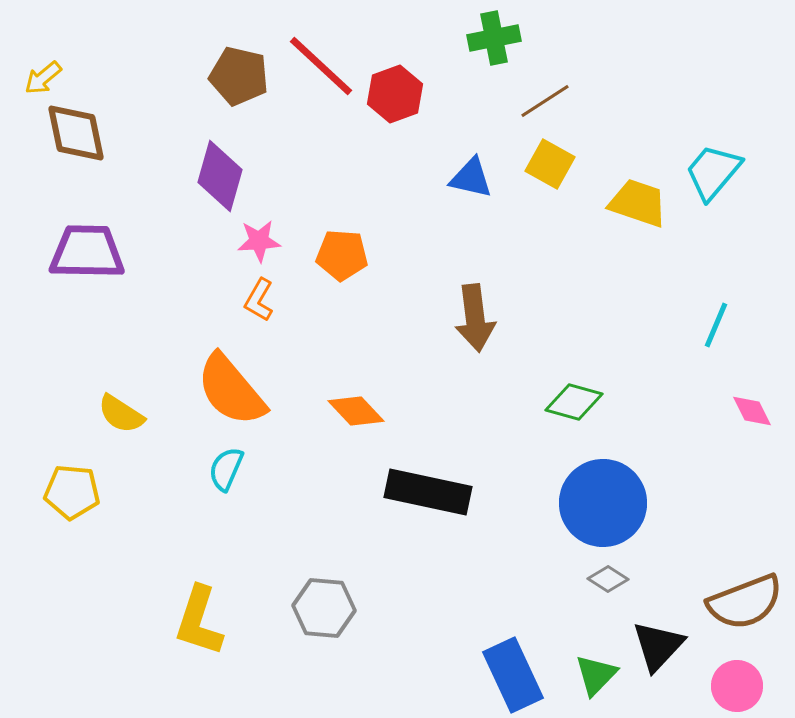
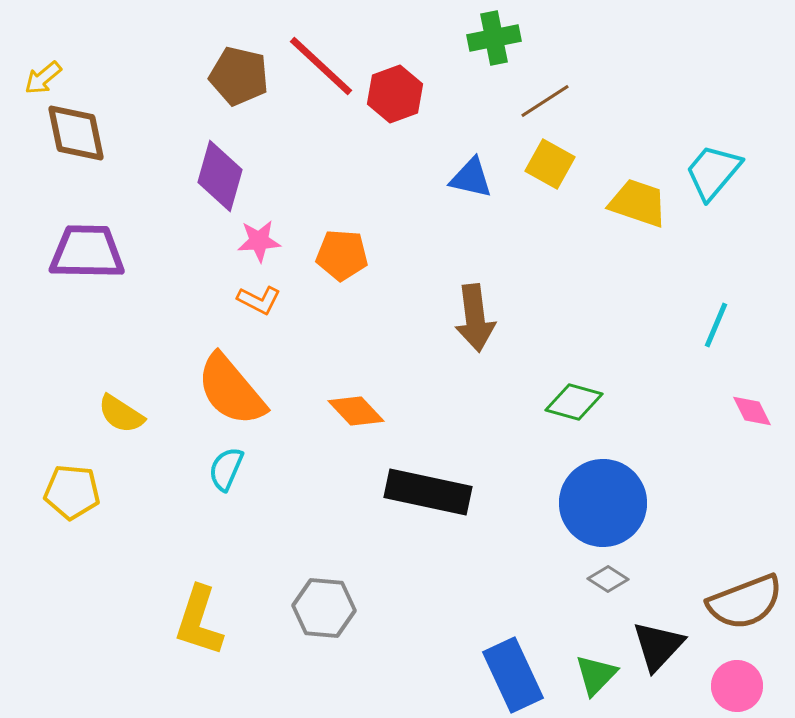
orange L-shape: rotated 93 degrees counterclockwise
